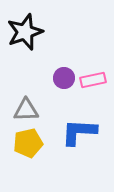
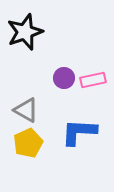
gray triangle: rotated 32 degrees clockwise
yellow pentagon: rotated 12 degrees counterclockwise
